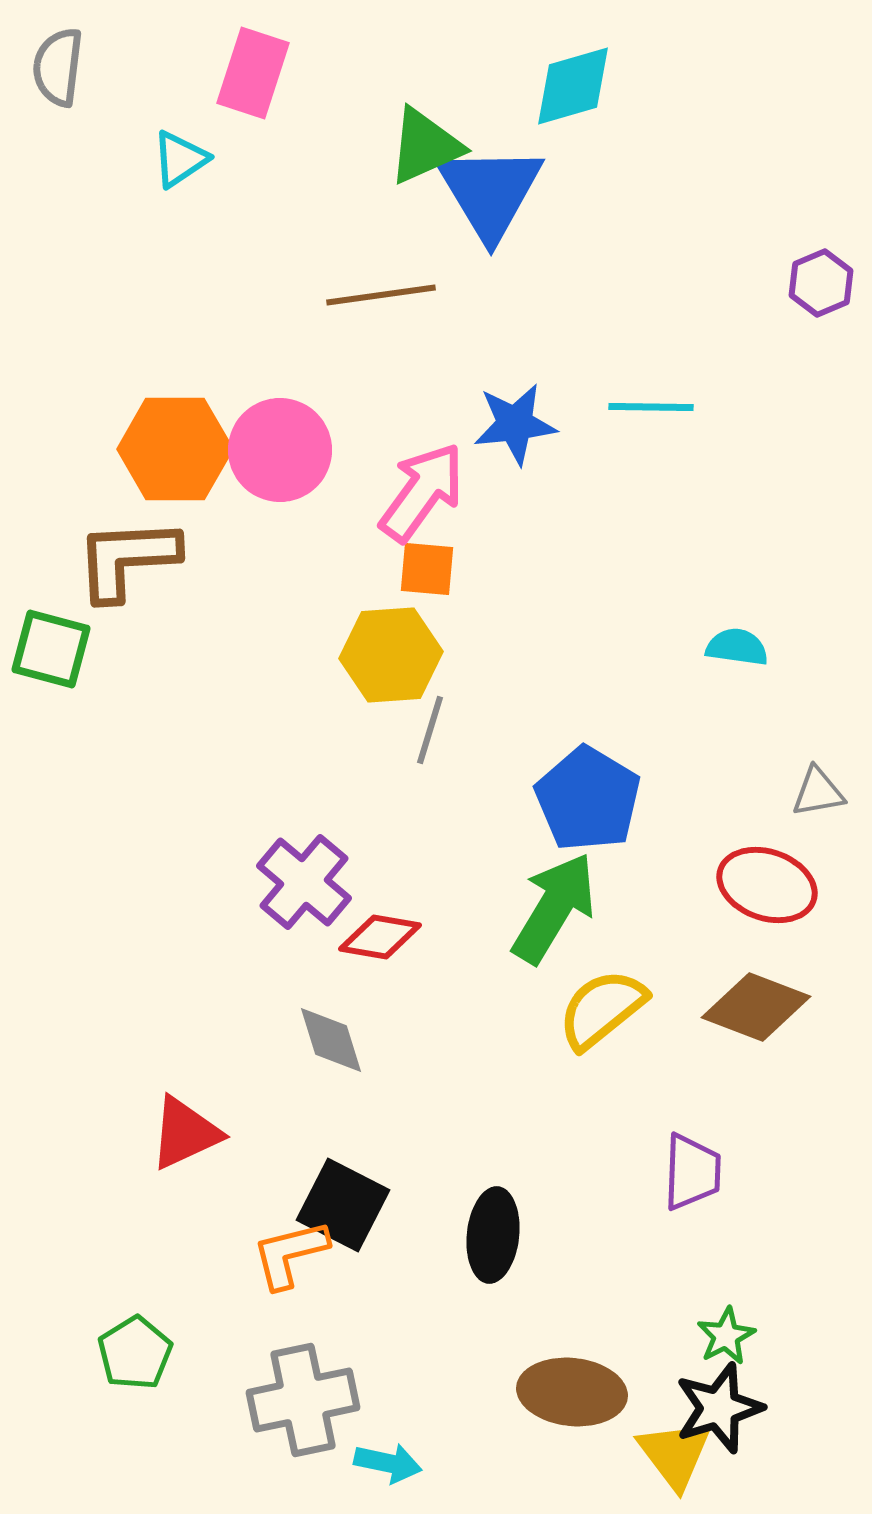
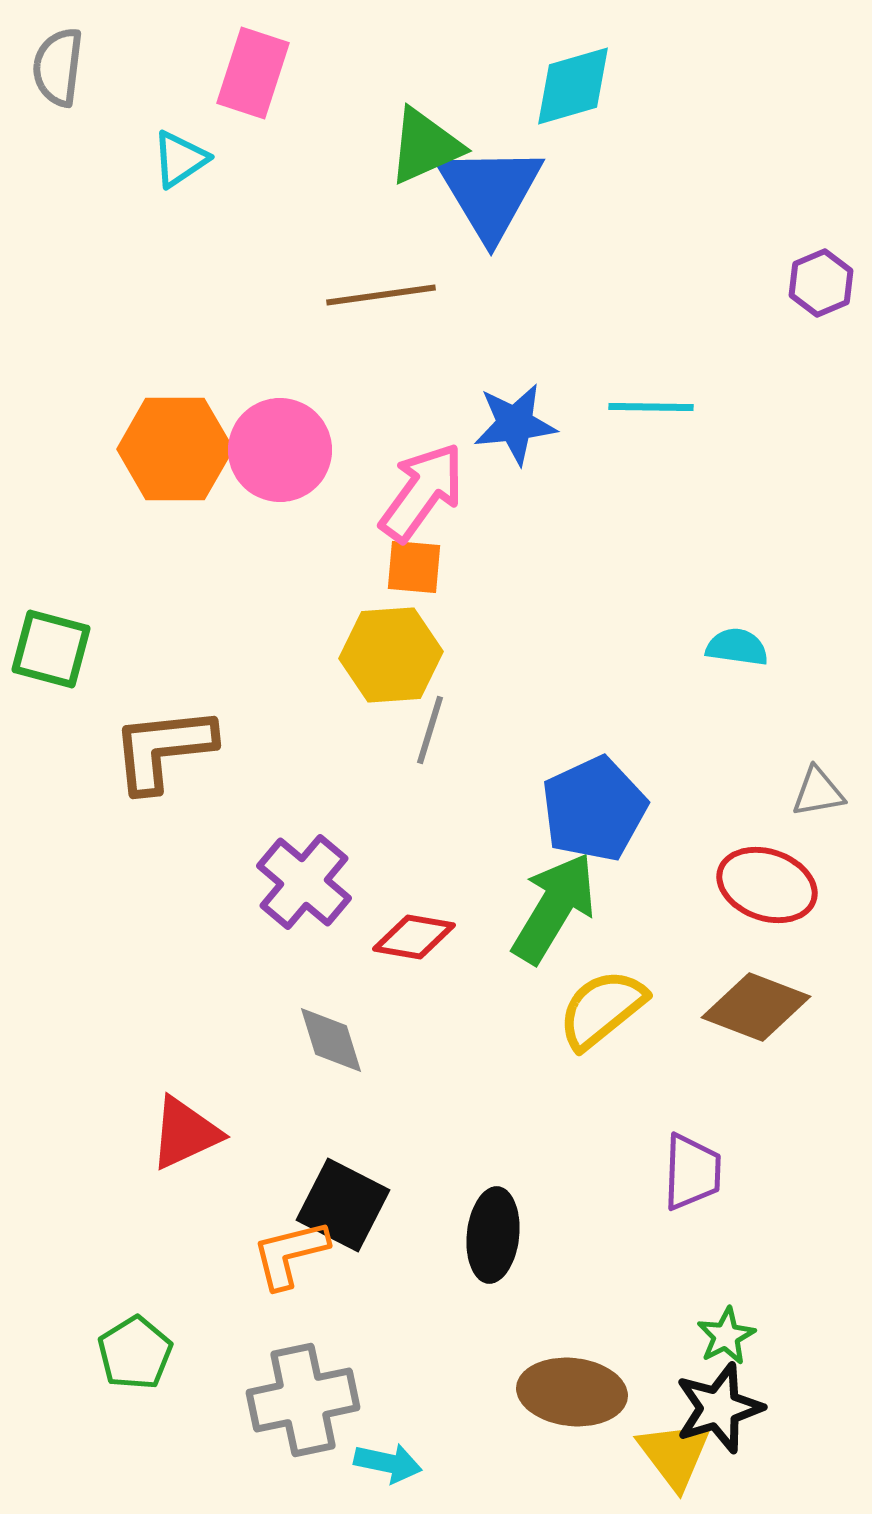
brown L-shape: moved 36 px right, 190 px down; rotated 3 degrees counterclockwise
orange square: moved 13 px left, 2 px up
blue pentagon: moved 6 px right, 10 px down; rotated 16 degrees clockwise
red diamond: moved 34 px right
